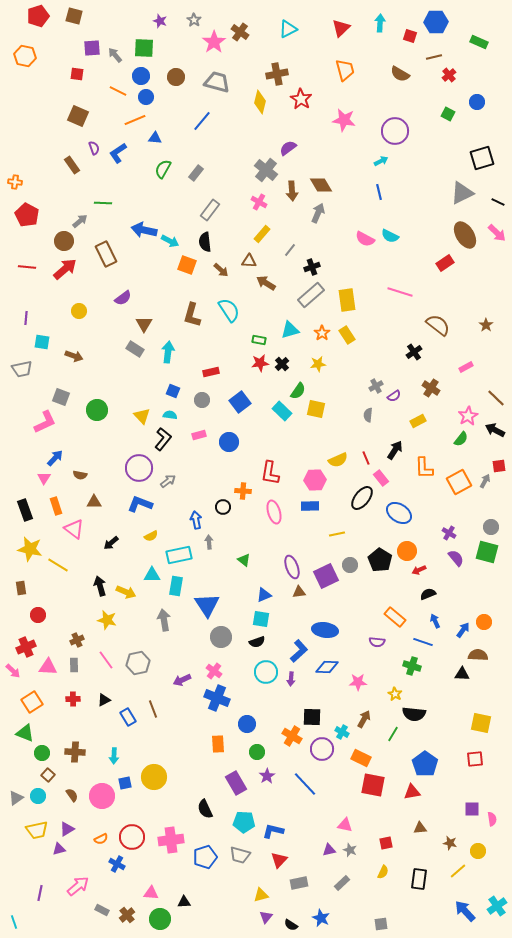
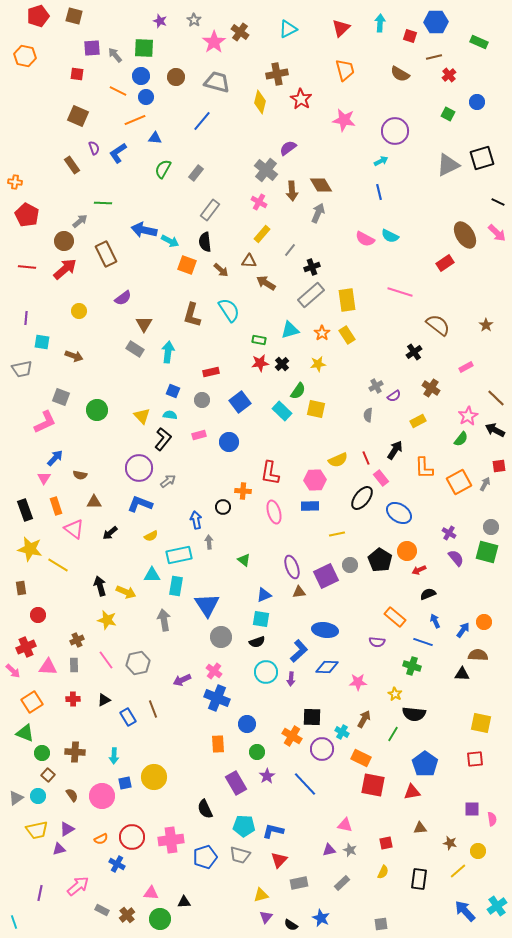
gray triangle at (462, 193): moved 14 px left, 28 px up
gray arrow at (485, 481): moved 3 px down
black arrow at (111, 543): moved 1 px left, 10 px up
cyan pentagon at (244, 822): moved 4 px down
